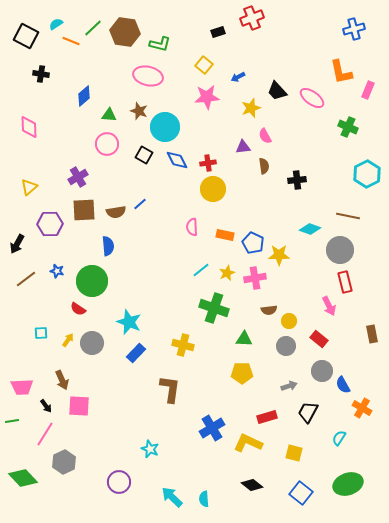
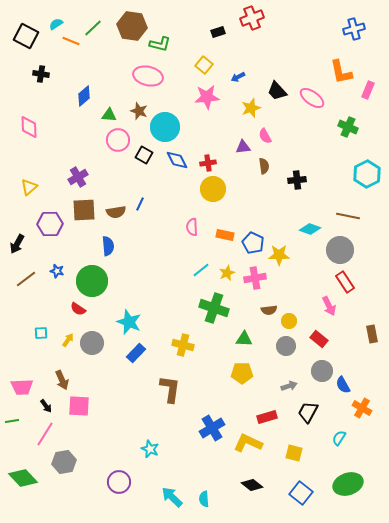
brown hexagon at (125, 32): moved 7 px right, 6 px up
pink circle at (107, 144): moved 11 px right, 4 px up
blue line at (140, 204): rotated 24 degrees counterclockwise
red rectangle at (345, 282): rotated 20 degrees counterclockwise
gray hexagon at (64, 462): rotated 15 degrees clockwise
